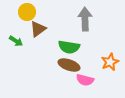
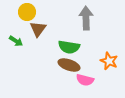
gray arrow: moved 1 px right, 1 px up
brown triangle: rotated 18 degrees counterclockwise
orange star: moved 1 px left, 1 px up; rotated 24 degrees counterclockwise
